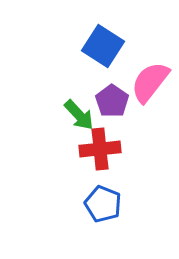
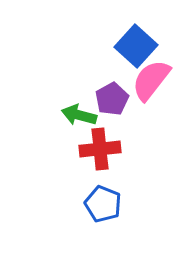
blue square: moved 33 px right; rotated 9 degrees clockwise
pink semicircle: moved 1 px right, 2 px up
purple pentagon: moved 2 px up; rotated 8 degrees clockwise
green arrow: rotated 148 degrees clockwise
